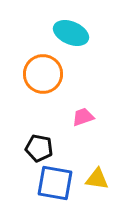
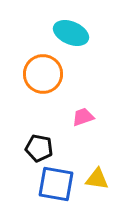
blue square: moved 1 px right, 1 px down
